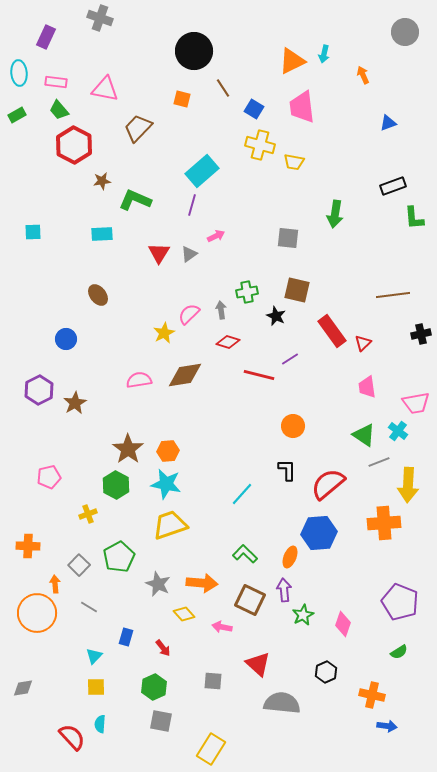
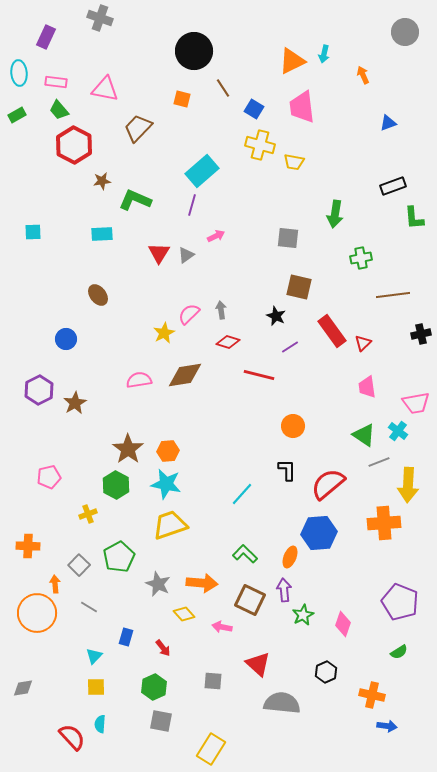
gray triangle at (189, 254): moved 3 px left, 1 px down
brown square at (297, 290): moved 2 px right, 3 px up
green cross at (247, 292): moved 114 px right, 34 px up
purple line at (290, 359): moved 12 px up
